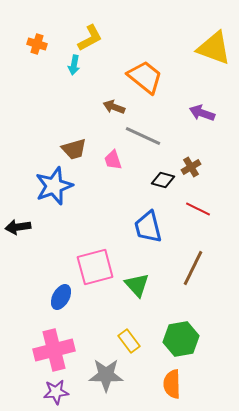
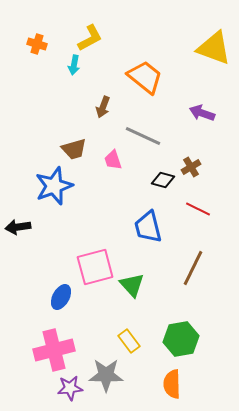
brown arrow: moved 11 px left; rotated 90 degrees counterclockwise
green triangle: moved 5 px left
purple star: moved 14 px right, 4 px up
